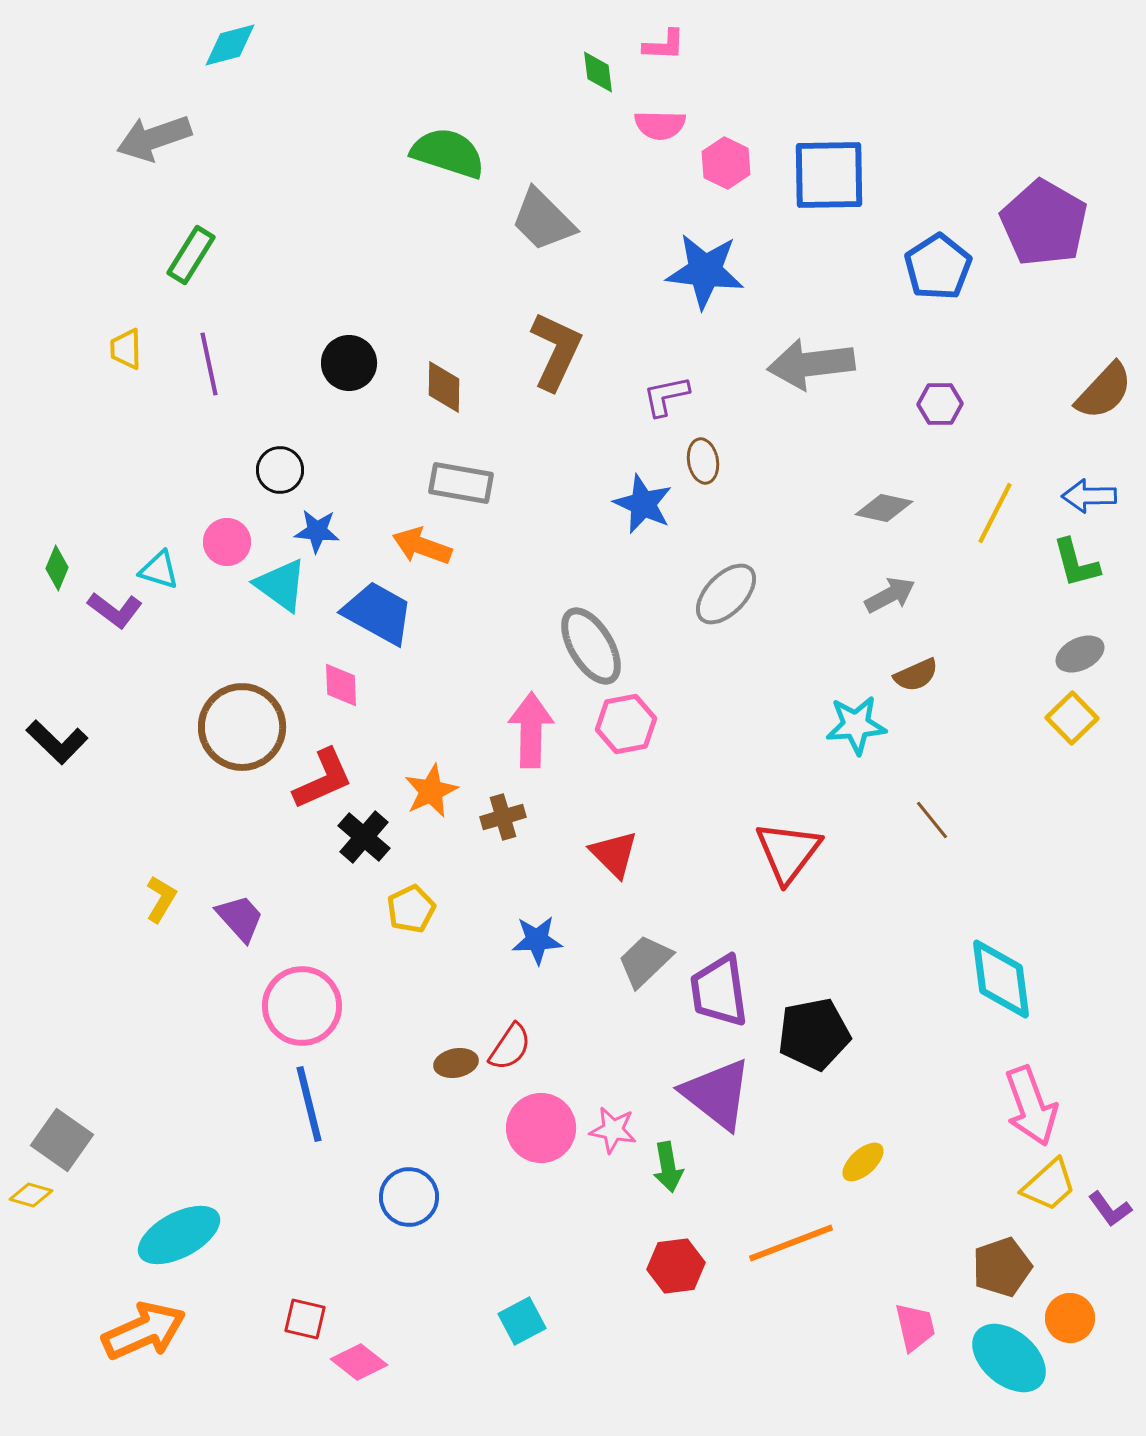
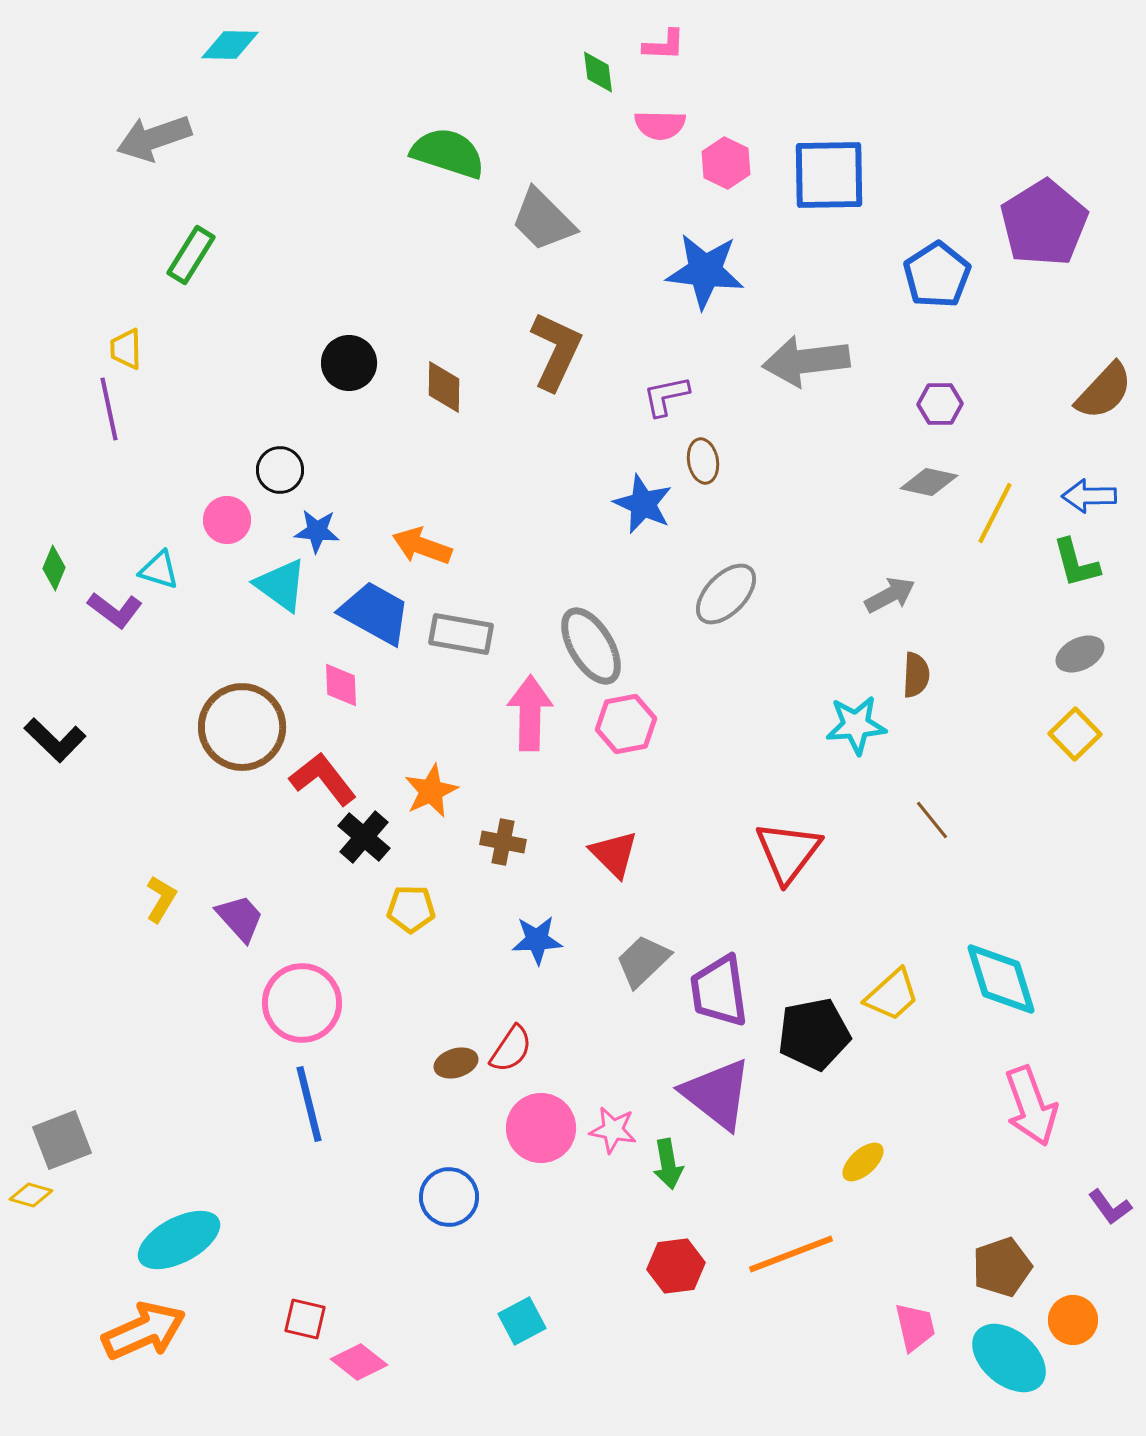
cyan diamond at (230, 45): rotated 16 degrees clockwise
purple pentagon at (1044, 223): rotated 10 degrees clockwise
blue pentagon at (938, 267): moved 1 px left, 8 px down
purple line at (209, 364): moved 100 px left, 45 px down
gray arrow at (811, 364): moved 5 px left, 3 px up
gray rectangle at (461, 483): moved 151 px down
gray diamond at (884, 508): moved 45 px right, 26 px up
pink circle at (227, 542): moved 22 px up
green diamond at (57, 568): moved 3 px left
blue trapezoid at (378, 613): moved 3 px left
brown semicircle at (916, 675): rotated 63 degrees counterclockwise
yellow square at (1072, 718): moved 3 px right, 16 px down
pink arrow at (531, 730): moved 1 px left, 17 px up
black L-shape at (57, 742): moved 2 px left, 2 px up
red L-shape at (323, 779): rotated 104 degrees counterclockwise
brown cross at (503, 817): moved 25 px down; rotated 27 degrees clockwise
yellow pentagon at (411, 909): rotated 27 degrees clockwise
gray trapezoid at (645, 961): moved 2 px left
cyan diamond at (1001, 979): rotated 10 degrees counterclockwise
pink circle at (302, 1006): moved 3 px up
red semicircle at (510, 1047): moved 1 px right, 2 px down
brown ellipse at (456, 1063): rotated 6 degrees counterclockwise
gray square at (62, 1140): rotated 34 degrees clockwise
green arrow at (668, 1167): moved 3 px up
yellow trapezoid at (1049, 1185): moved 157 px left, 190 px up
blue circle at (409, 1197): moved 40 px right
purple L-shape at (1110, 1209): moved 2 px up
cyan ellipse at (179, 1235): moved 5 px down
orange line at (791, 1243): moved 11 px down
orange circle at (1070, 1318): moved 3 px right, 2 px down
